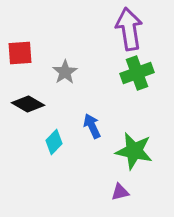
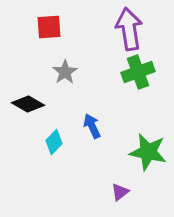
red square: moved 29 px right, 26 px up
green cross: moved 1 px right, 1 px up
green star: moved 14 px right, 1 px down
purple triangle: rotated 24 degrees counterclockwise
